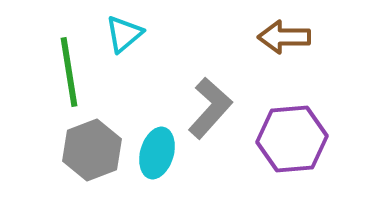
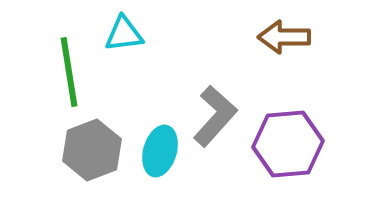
cyan triangle: rotated 33 degrees clockwise
gray L-shape: moved 5 px right, 8 px down
purple hexagon: moved 4 px left, 5 px down
cyan ellipse: moved 3 px right, 2 px up
